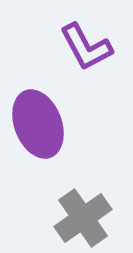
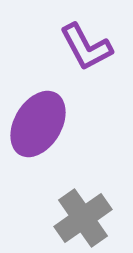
purple ellipse: rotated 52 degrees clockwise
